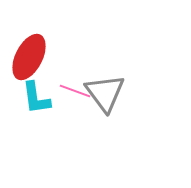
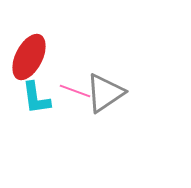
gray triangle: rotated 33 degrees clockwise
